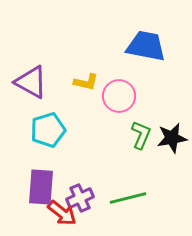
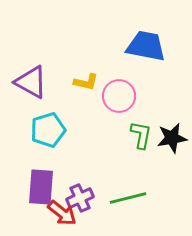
green L-shape: rotated 12 degrees counterclockwise
